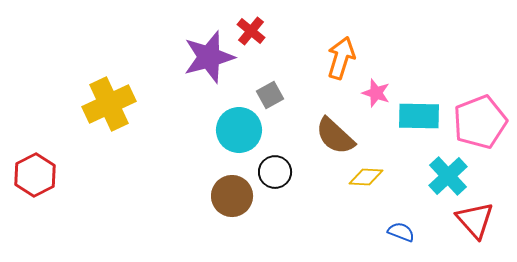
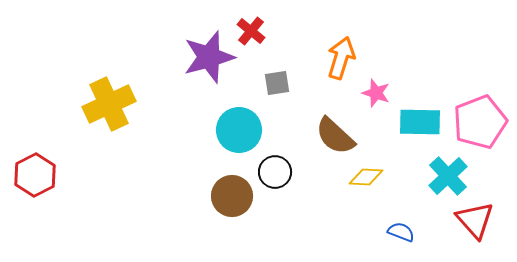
gray square: moved 7 px right, 12 px up; rotated 20 degrees clockwise
cyan rectangle: moved 1 px right, 6 px down
